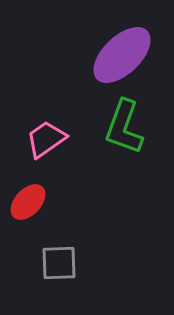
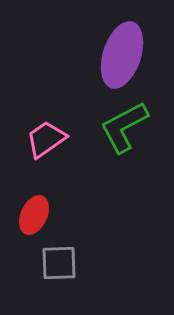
purple ellipse: rotated 28 degrees counterclockwise
green L-shape: rotated 42 degrees clockwise
red ellipse: moved 6 px right, 13 px down; rotated 18 degrees counterclockwise
